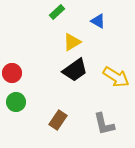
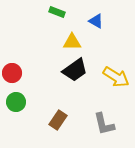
green rectangle: rotated 63 degrees clockwise
blue triangle: moved 2 px left
yellow triangle: rotated 30 degrees clockwise
